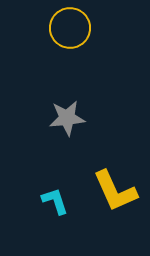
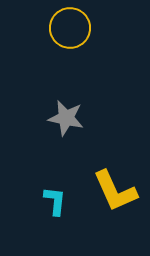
gray star: moved 1 px left; rotated 18 degrees clockwise
cyan L-shape: rotated 24 degrees clockwise
